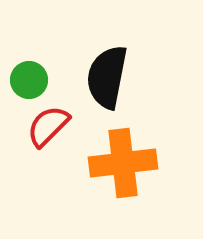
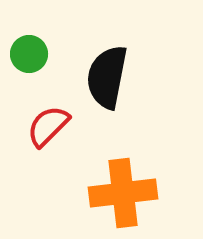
green circle: moved 26 px up
orange cross: moved 30 px down
